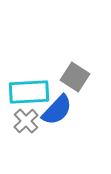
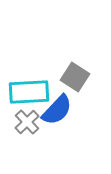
gray cross: moved 1 px right, 1 px down
